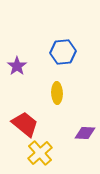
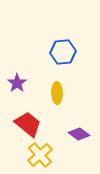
purple star: moved 17 px down
red trapezoid: moved 3 px right
purple diamond: moved 6 px left, 1 px down; rotated 35 degrees clockwise
yellow cross: moved 2 px down
